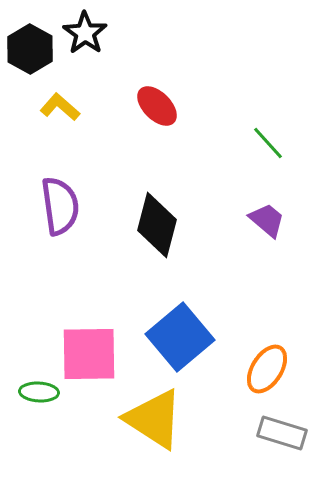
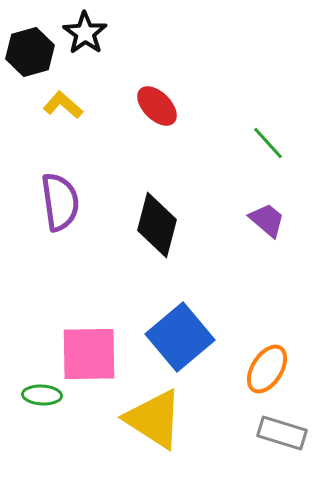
black hexagon: moved 3 px down; rotated 15 degrees clockwise
yellow L-shape: moved 3 px right, 2 px up
purple semicircle: moved 4 px up
green ellipse: moved 3 px right, 3 px down
